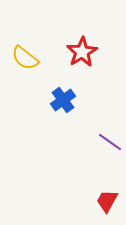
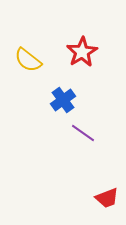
yellow semicircle: moved 3 px right, 2 px down
purple line: moved 27 px left, 9 px up
red trapezoid: moved 3 px up; rotated 140 degrees counterclockwise
